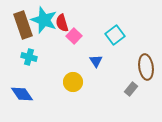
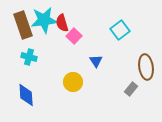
cyan star: rotated 28 degrees counterclockwise
cyan square: moved 5 px right, 5 px up
blue diamond: moved 4 px right, 1 px down; rotated 30 degrees clockwise
